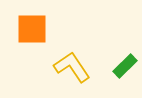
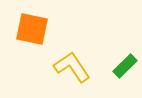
orange square: rotated 12 degrees clockwise
